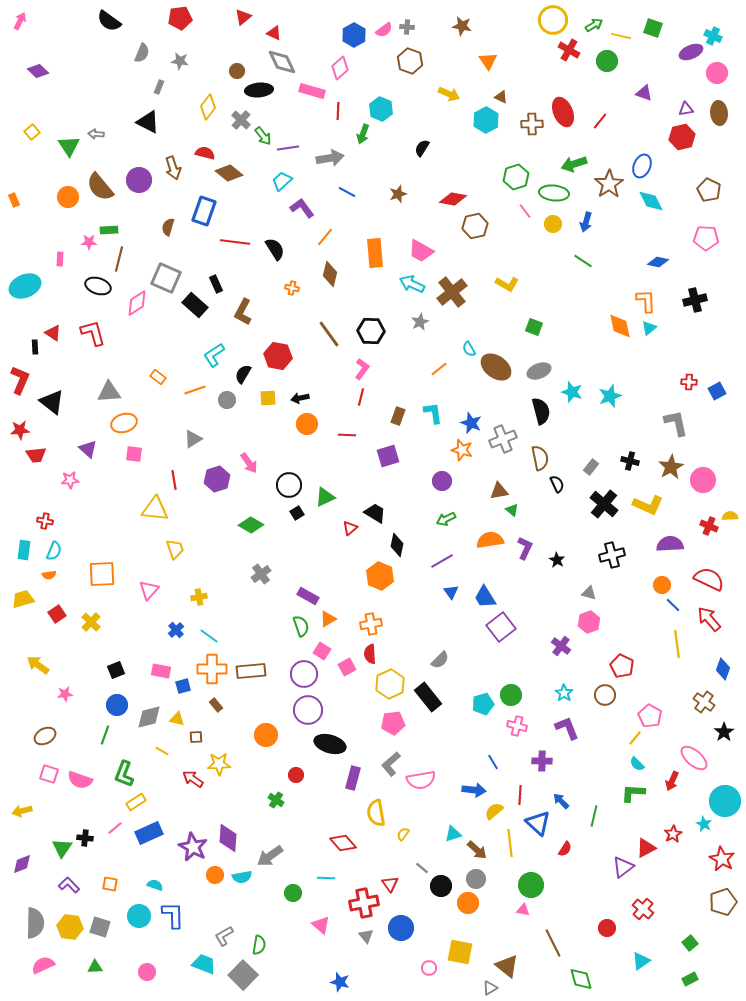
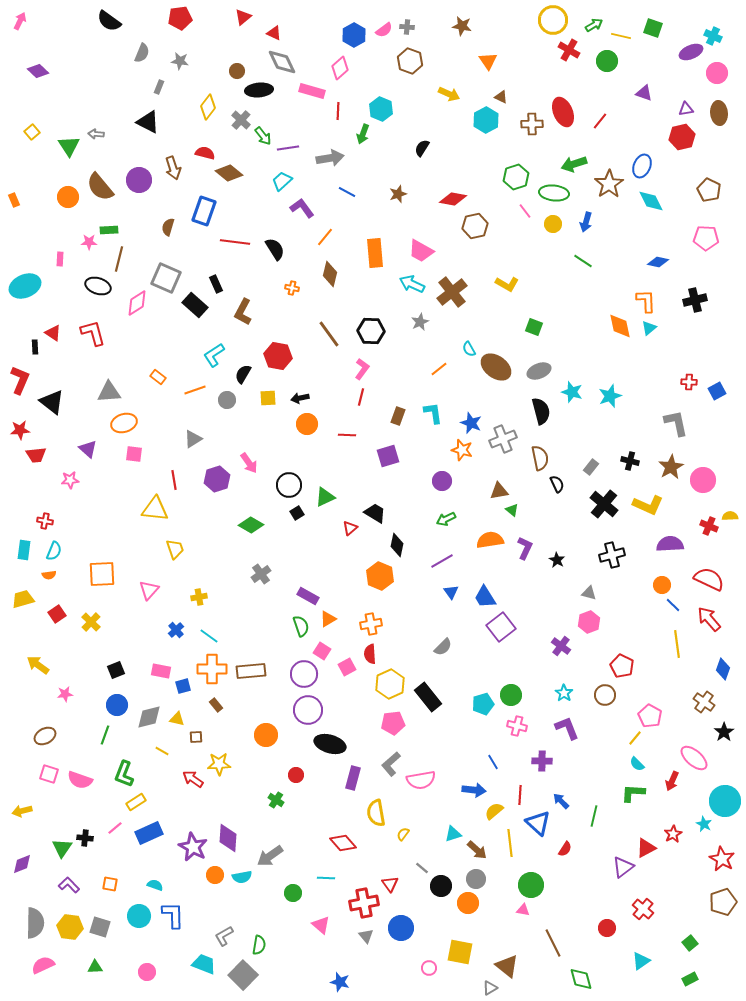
gray semicircle at (440, 660): moved 3 px right, 13 px up
